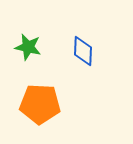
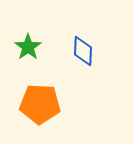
green star: rotated 24 degrees clockwise
